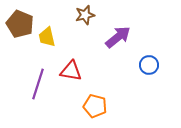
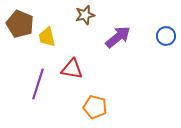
blue circle: moved 17 px right, 29 px up
red triangle: moved 1 px right, 2 px up
orange pentagon: moved 1 px down
